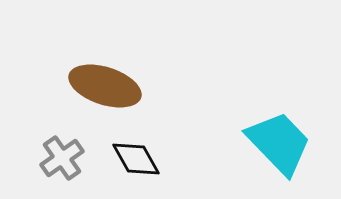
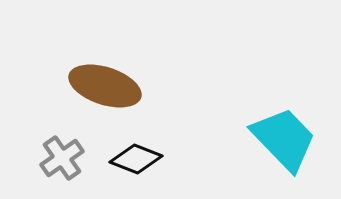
cyan trapezoid: moved 5 px right, 4 px up
black diamond: rotated 39 degrees counterclockwise
